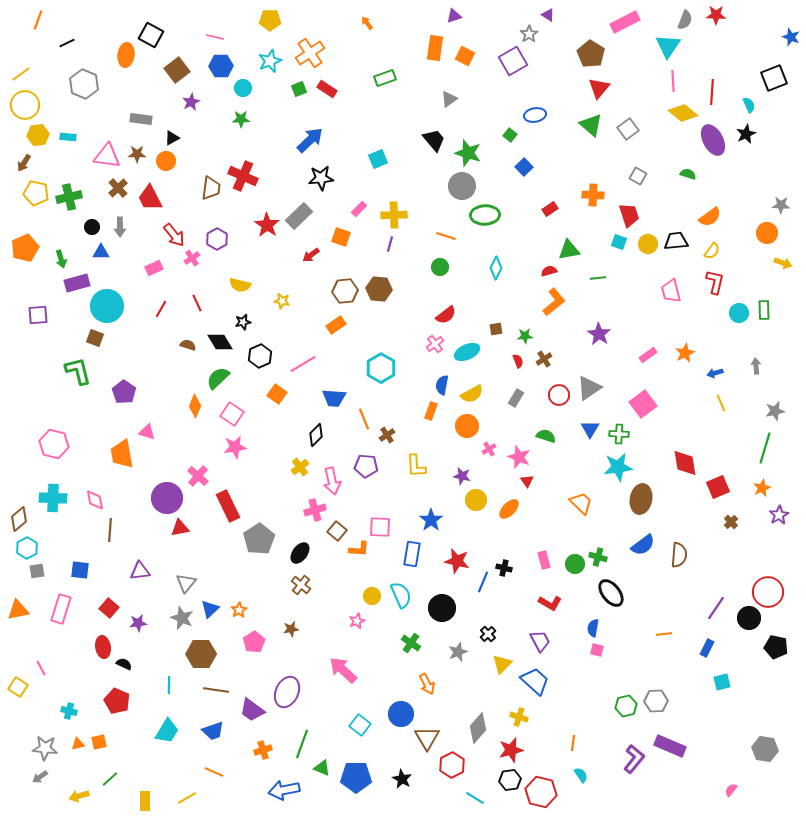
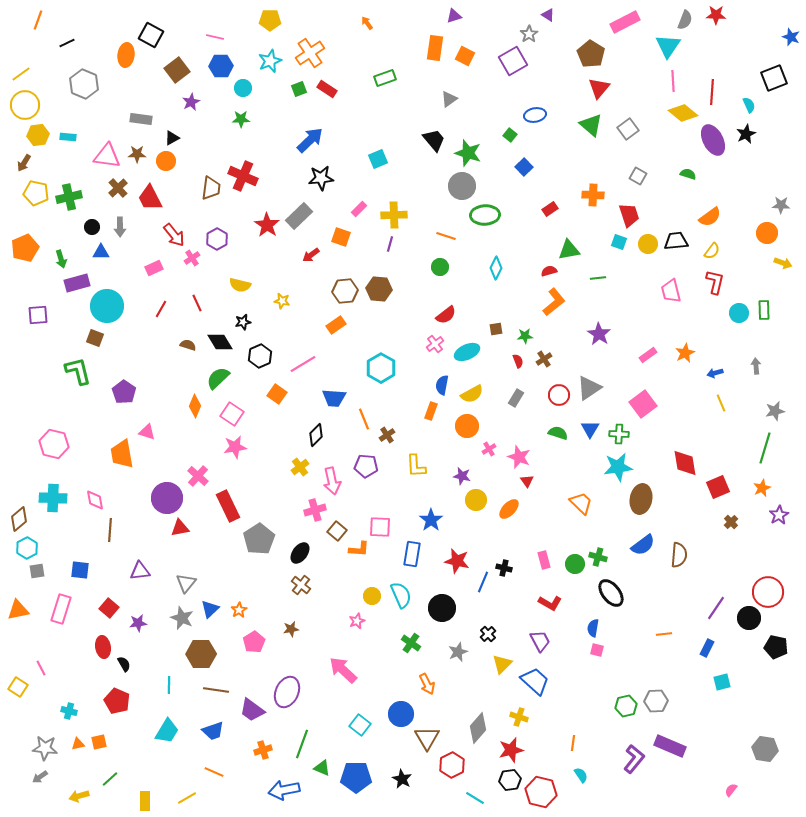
green semicircle at (546, 436): moved 12 px right, 3 px up
black semicircle at (124, 664): rotated 35 degrees clockwise
